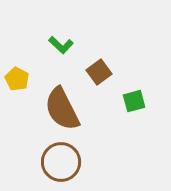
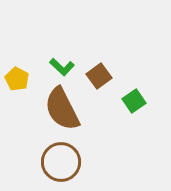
green L-shape: moved 1 px right, 22 px down
brown square: moved 4 px down
green square: rotated 20 degrees counterclockwise
